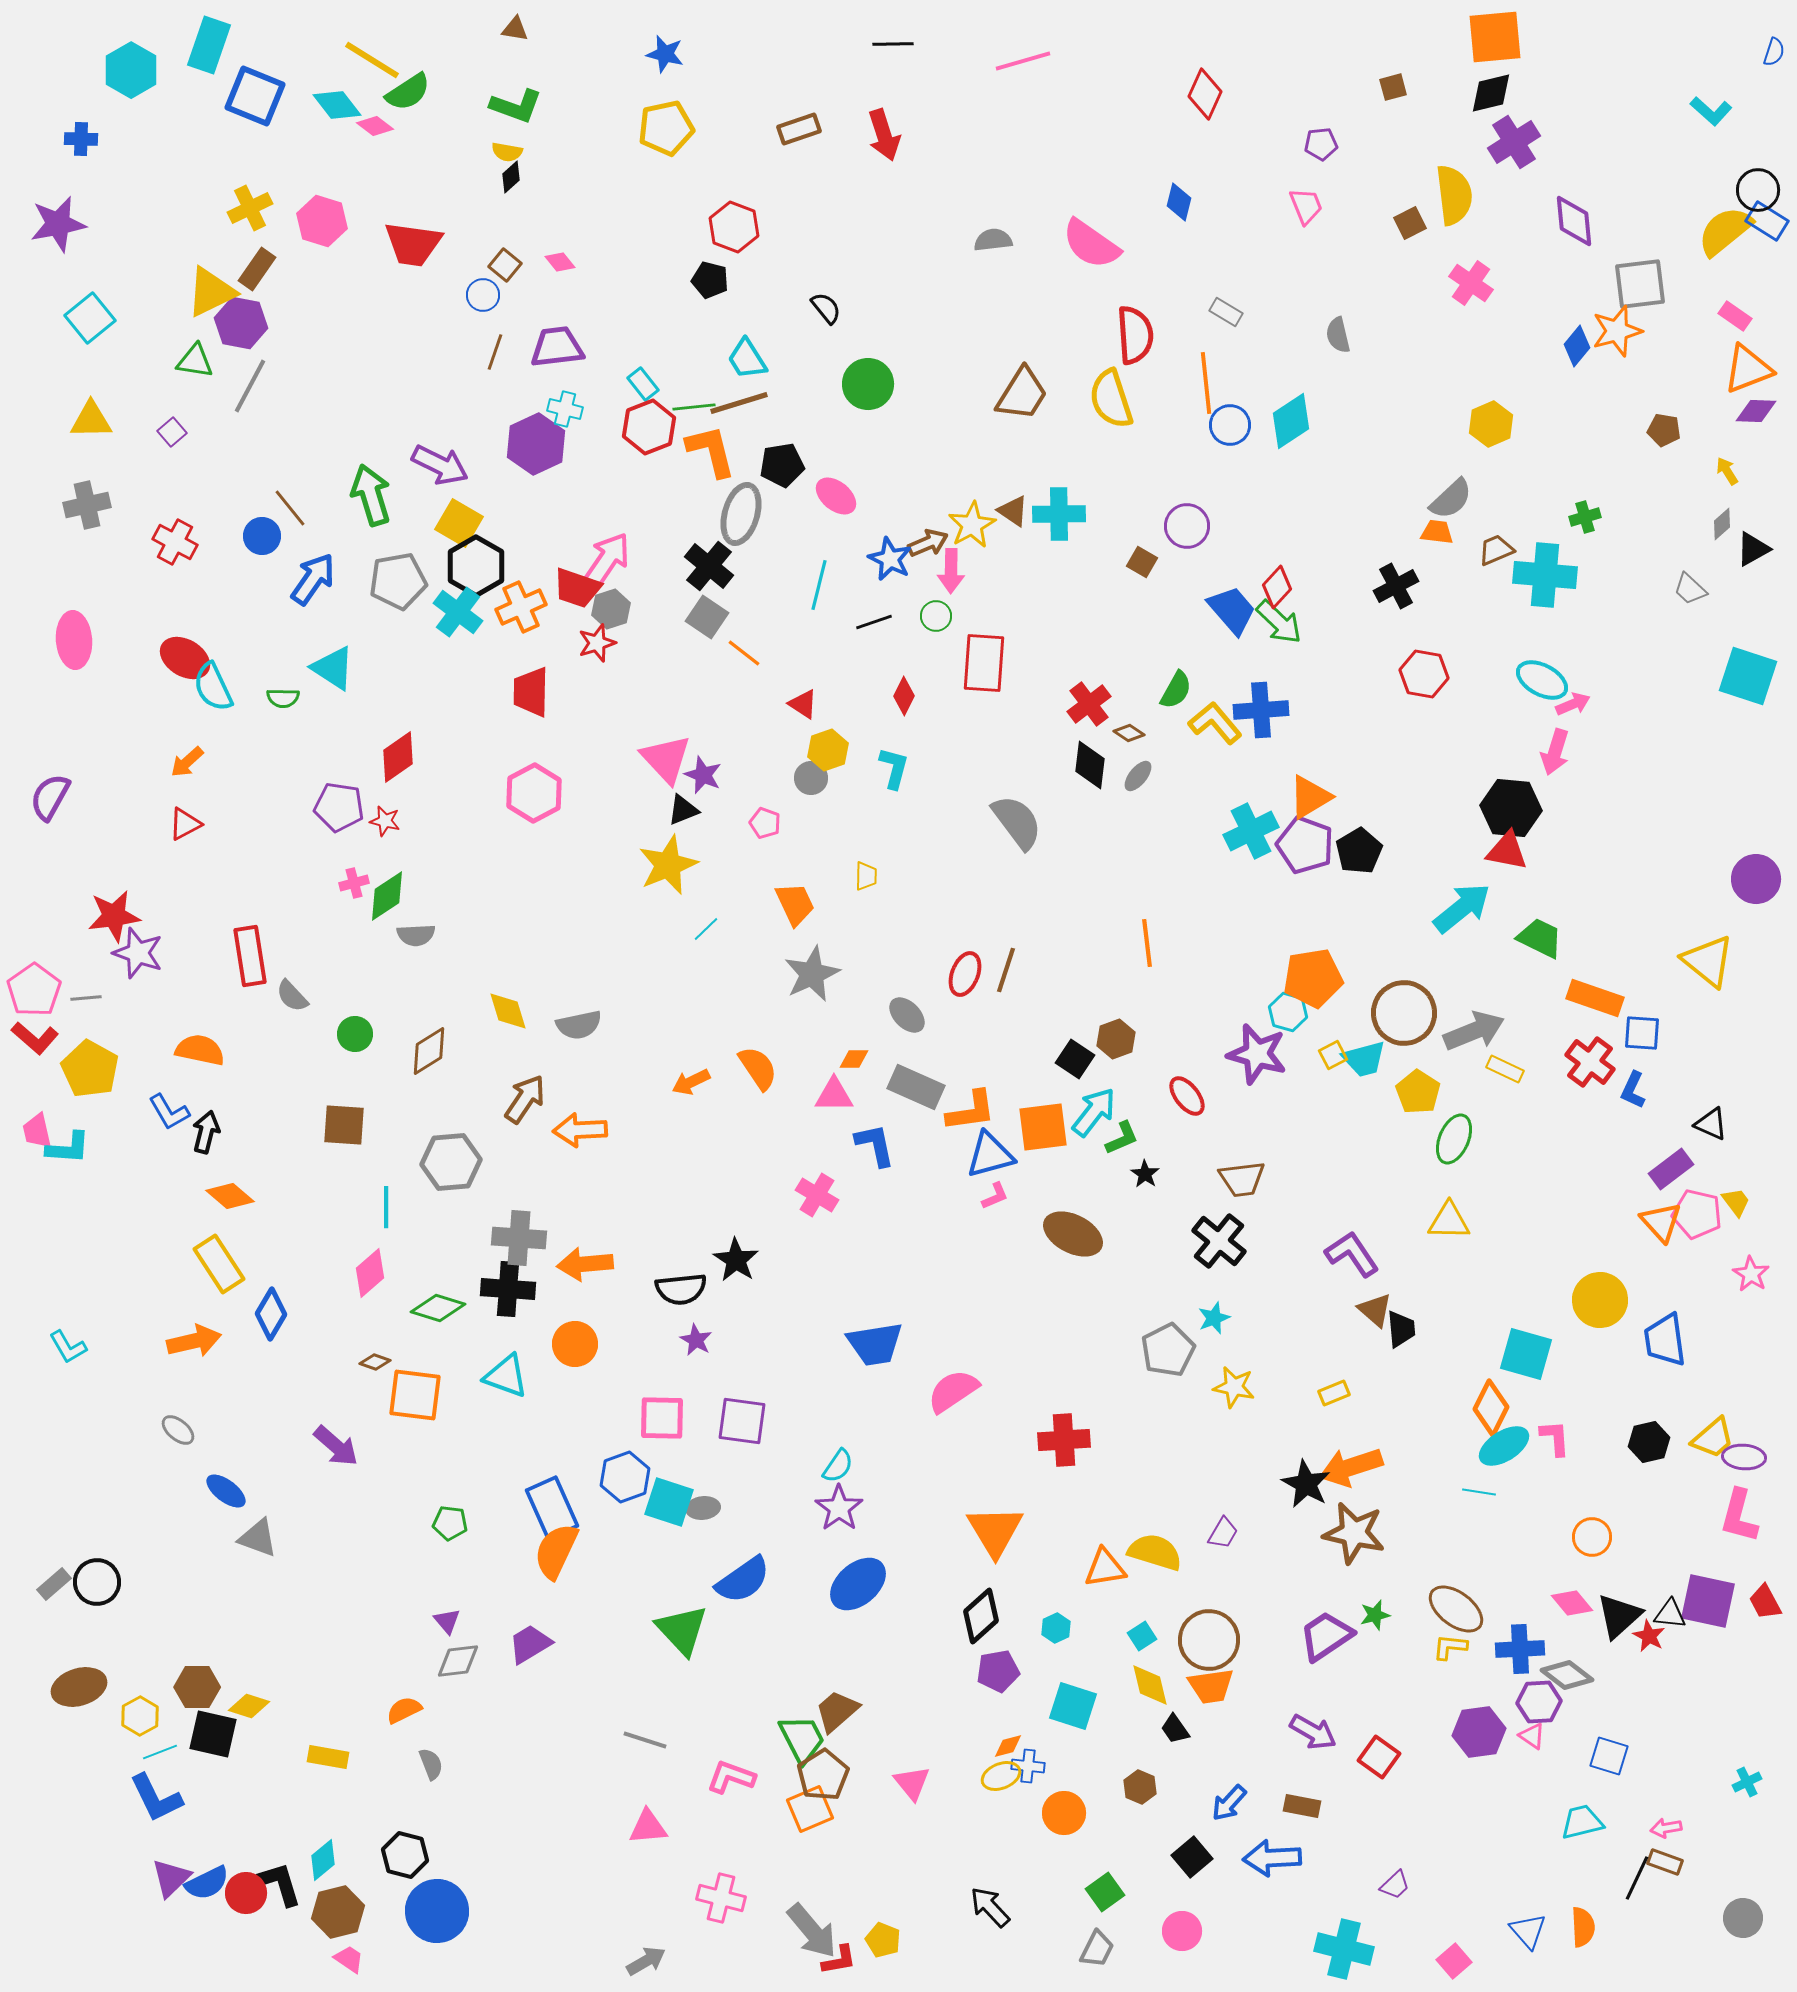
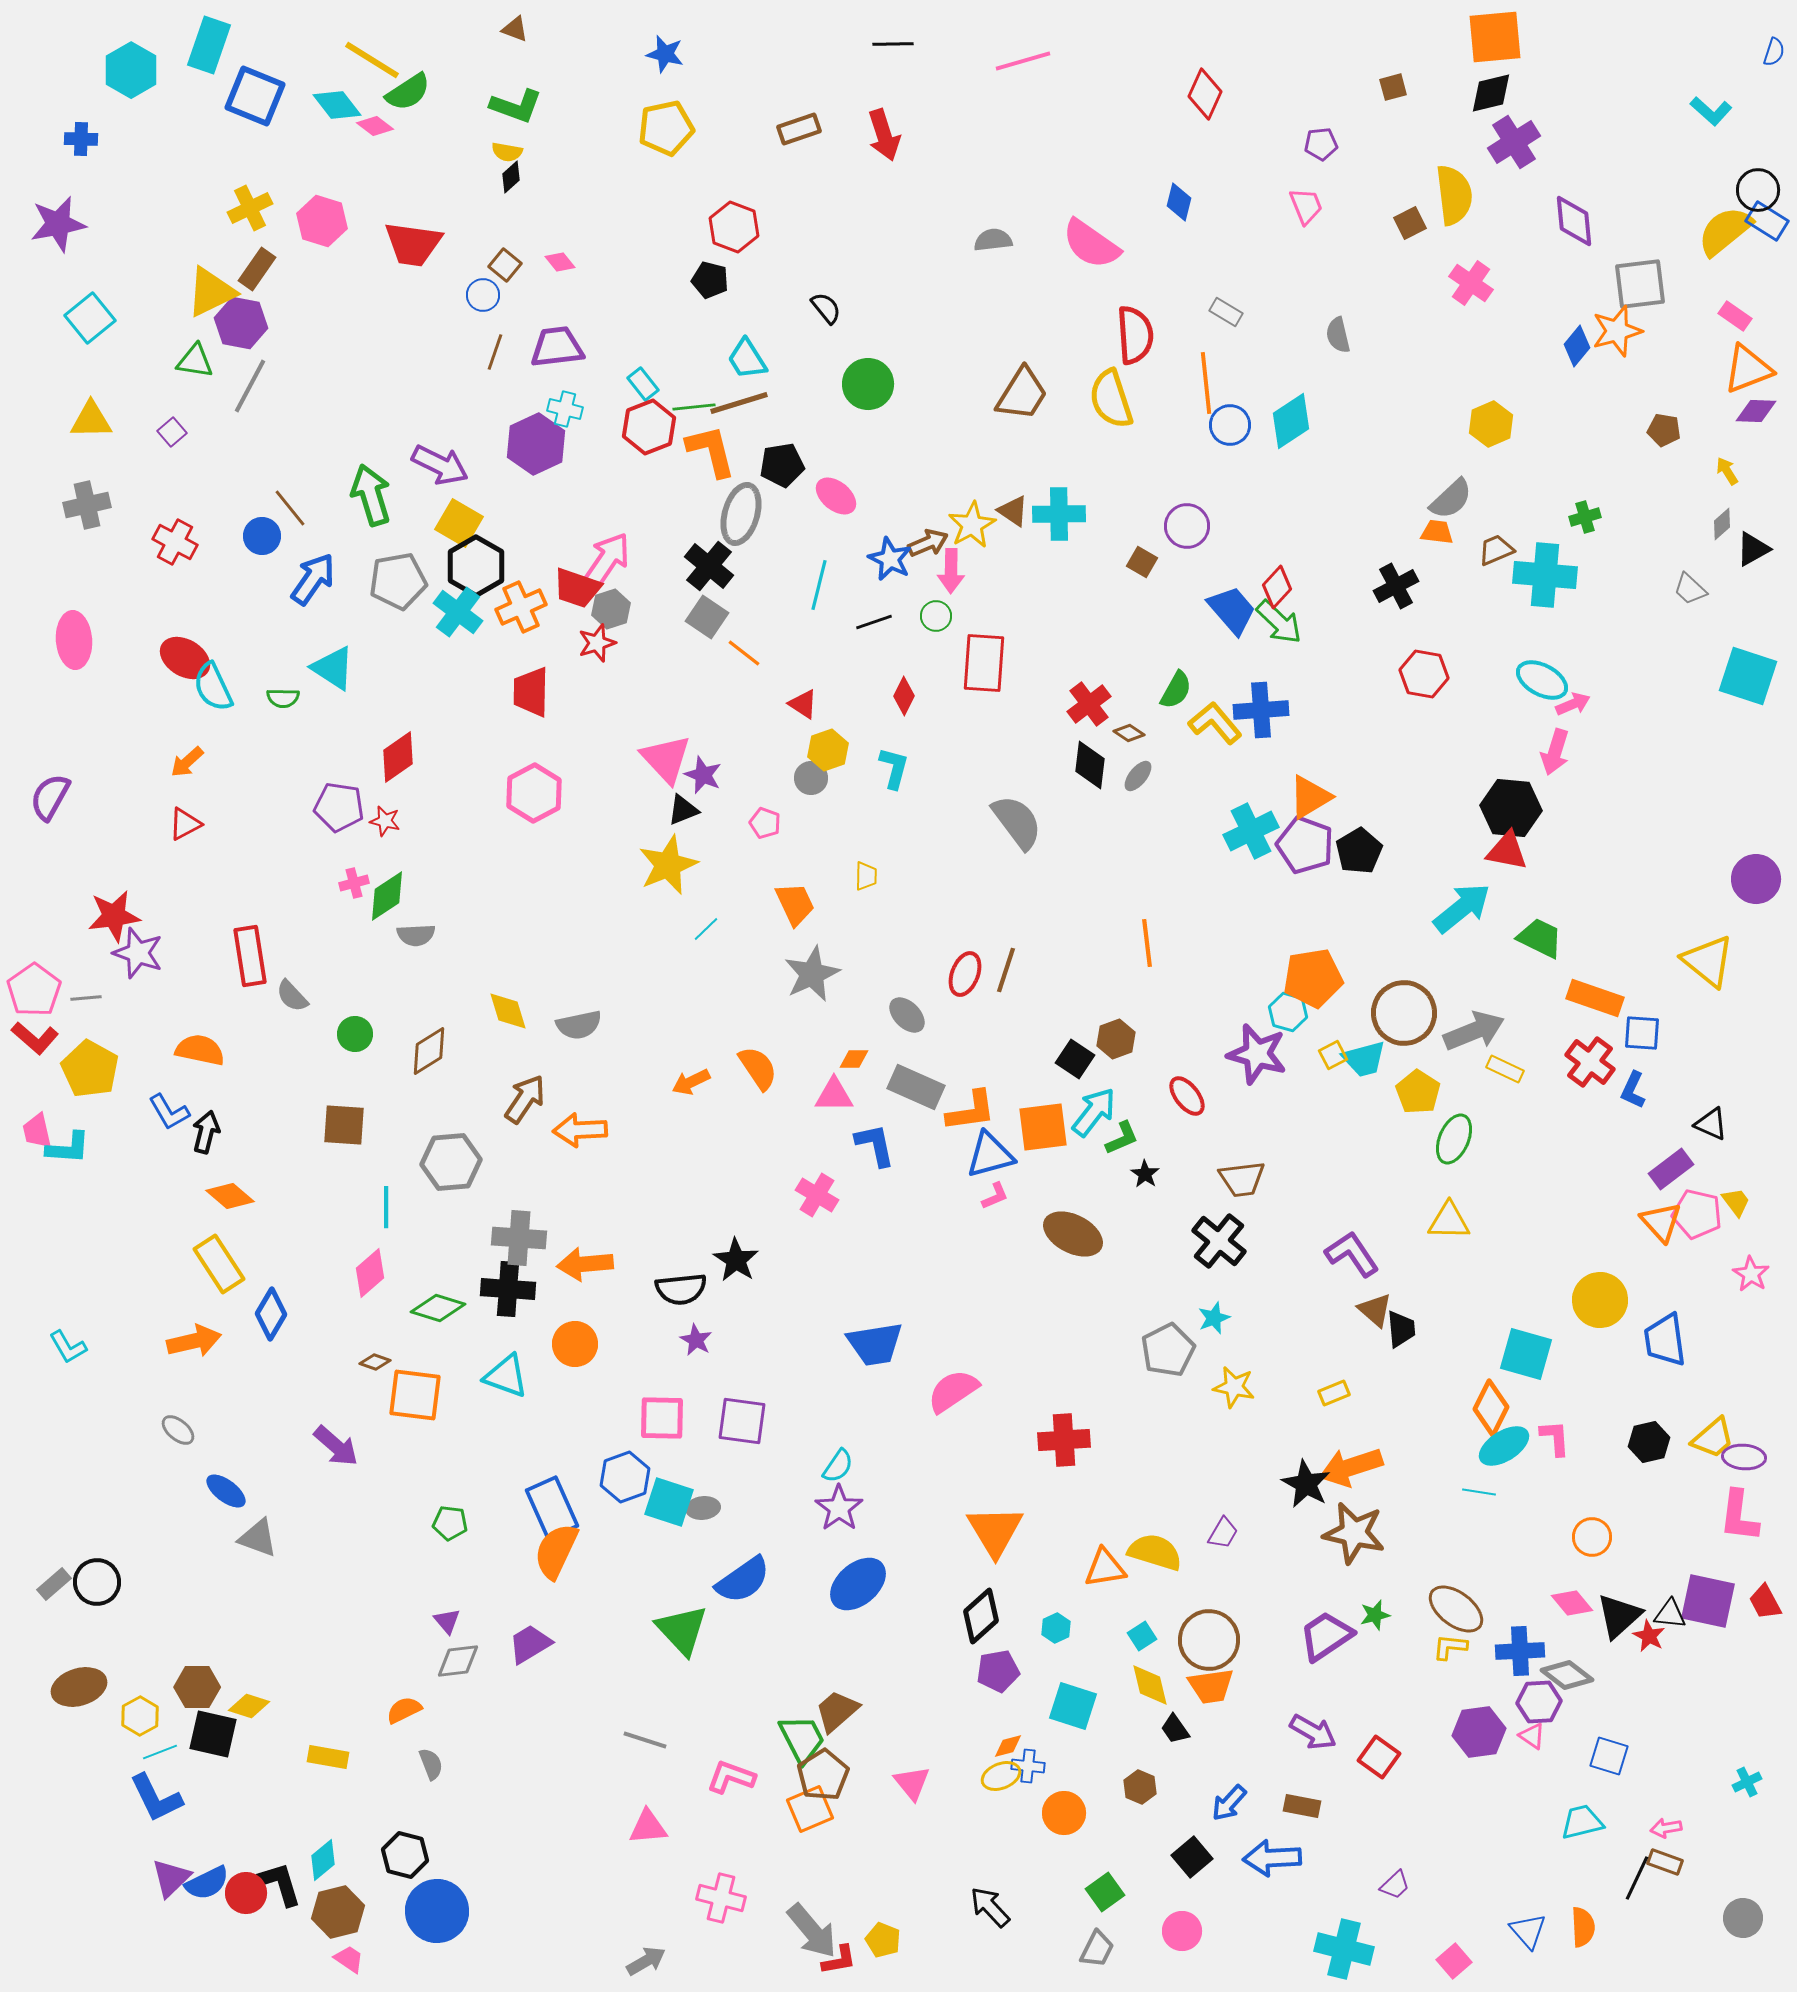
brown triangle at (515, 29): rotated 12 degrees clockwise
pink L-shape at (1739, 1516): rotated 8 degrees counterclockwise
blue cross at (1520, 1649): moved 2 px down
